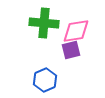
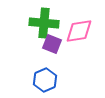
pink diamond: moved 3 px right
purple square: moved 19 px left, 6 px up; rotated 36 degrees clockwise
